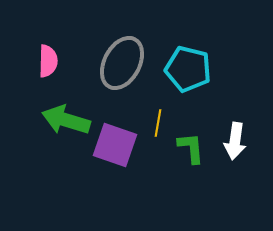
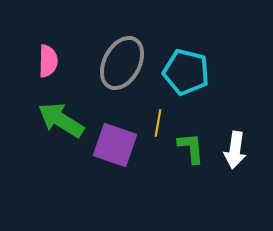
cyan pentagon: moved 2 px left, 3 px down
green arrow: moved 5 px left; rotated 15 degrees clockwise
white arrow: moved 9 px down
